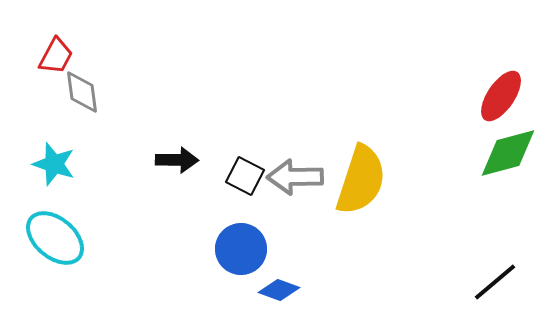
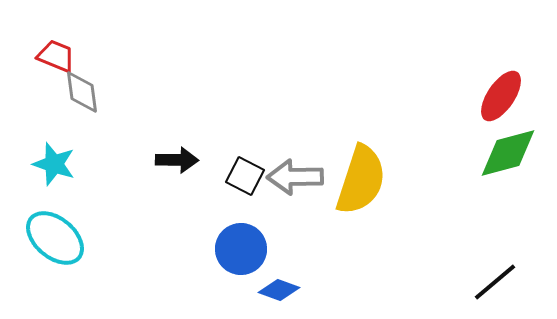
red trapezoid: rotated 96 degrees counterclockwise
